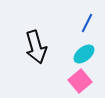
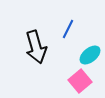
blue line: moved 19 px left, 6 px down
cyan ellipse: moved 6 px right, 1 px down
